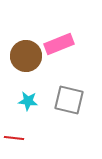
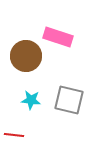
pink rectangle: moved 1 px left, 7 px up; rotated 40 degrees clockwise
cyan star: moved 3 px right, 1 px up
red line: moved 3 px up
